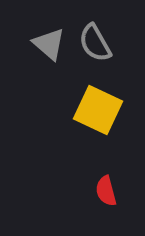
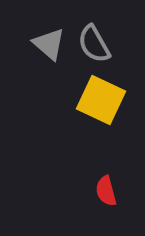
gray semicircle: moved 1 px left, 1 px down
yellow square: moved 3 px right, 10 px up
